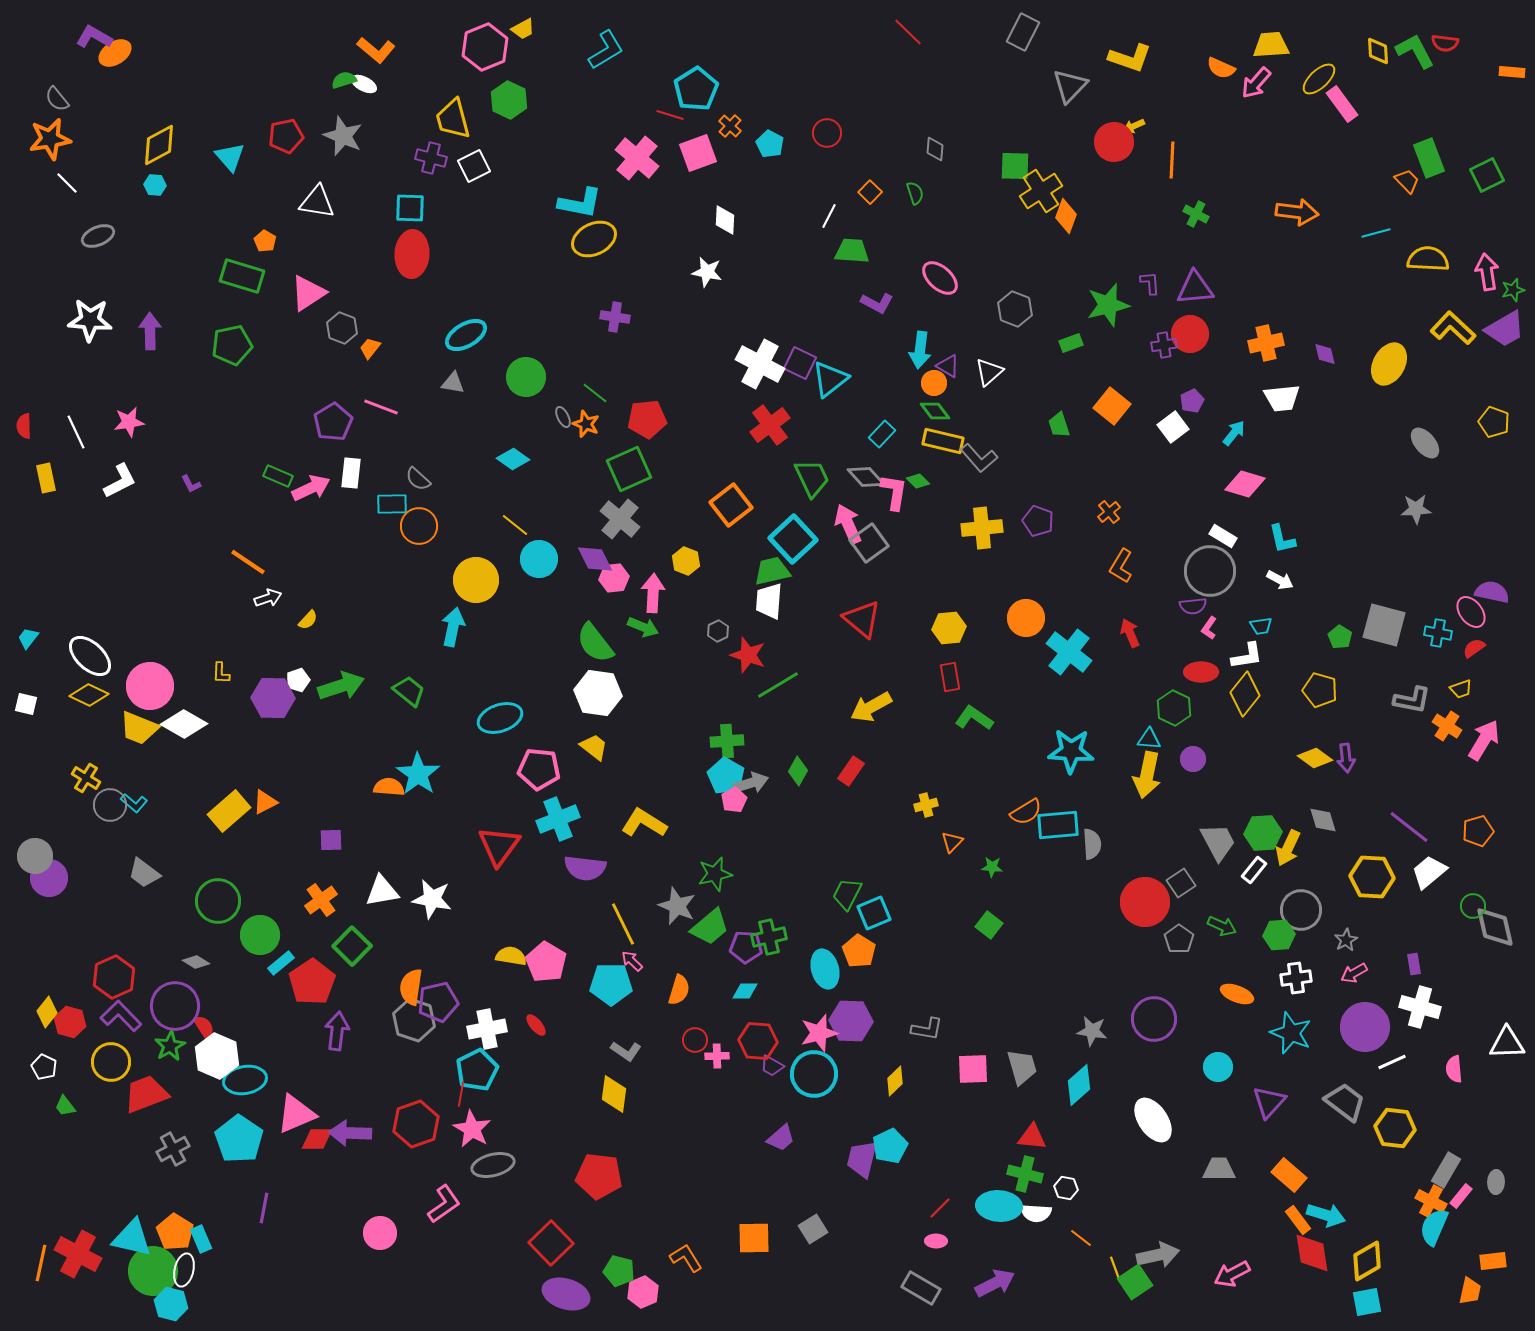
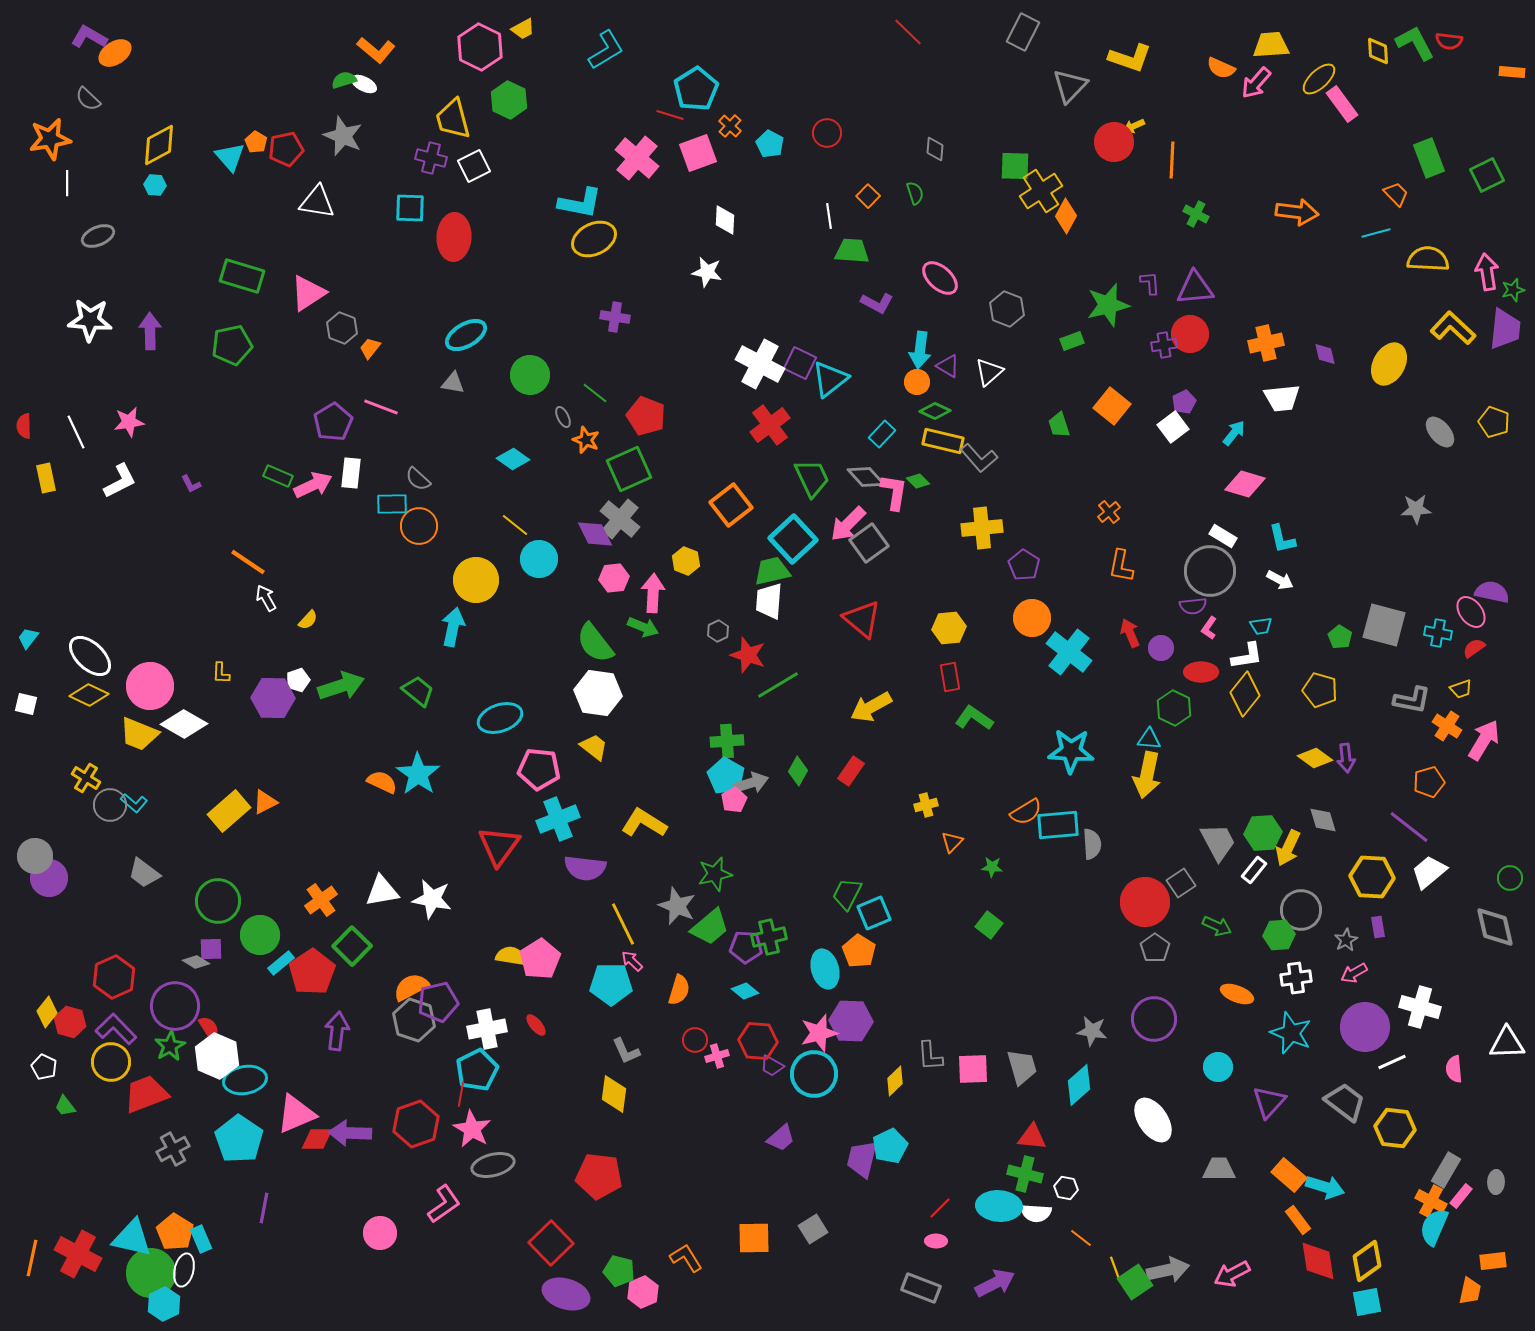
purple L-shape at (94, 37): moved 5 px left
red semicircle at (1445, 43): moved 4 px right, 2 px up
pink hexagon at (485, 47): moved 5 px left; rotated 12 degrees counterclockwise
green L-shape at (1415, 51): moved 8 px up
gray semicircle at (57, 99): moved 31 px right; rotated 8 degrees counterclockwise
red pentagon at (286, 136): moved 13 px down
orange trapezoid at (1407, 181): moved 11 px left, 13 px down
white line at (67, 183): rotated 45 degrees clockwise
orange square at (870, 192): moved 2 px left, 4 px down
white line at (829, 216): rotated 35 degrees counterclockwise
orange diamond at (1066, 216): rotated 8 degrees clockwise
orange pentagon at (265, 241): moved 9 px left, 99 px up
red ellipse at (412, 254): moved 42 px right, 17 px up
gray hexagon at (1015, 309): moved 8 px left
purple trapezoid at (1505, 329): rotated 54 degrees counterclockwise
green rectangle at (1071, 343): moved 1 px right, 2 px up
green circle at (526, 377): moved 4 px right, 2 px up
orange circle at (934, 383): moved 17 px left, 1 px up
purple pentagon at (1192, 401): moved 8 px left, 1 px down
green diamond at (935, 411): rotated 28 degrees counterclockwise
red pentagon at (647, 419): moved 1 px left, 3 px up; rotated 27 degrees clockwise
orange star at (586, 424): moved 16 px down
gray ellipse at (1425, 443): moved 15 px right, 11 px up
pink arrow at (311, 488): moved 2 px right, 3 px up
purple pentagon at (1038, 521): moved 14 px left, 44 px down; rotated 12 degrees clockwise
pink arrow at (848, 524): rotated 111 degrees counterclockwise
purple diamond at (595, 559): moved 25 px up
orange L-shape at (1121, 566): rotated 20 degrees counterclockwise
white arrow at (268, 598): moved 2 px left; rotated 100 degrees counterclockwise
orange circle at (1026, 618): moved 6 px right
green trapezoid at (409, 691): moved 9 px right
yellow trapezoid at (139, 728): moved 6 px down
purple circle at (1193, 759): moved 32 px left, 111 px up
orange semicircle at (389, 787): moved 7 px left, 5 px up; rotated 20 degrees clockwise
orange pentagon at (1478, 831): moved 49 px left, 49 px up
purple square at (331, 840): moved 120 px left, 109 px down
green circle at (1473, 906): moved 37 px right, 28 px up
green arrow at (1222, 926): moved 5 px left
gray pentagon at (1179, 939): moved 24 px left, 9 px down
pink pentagon at (546, 962): moved 6 px left, 3 px up; rotated 9 degrees clockwise
purple rectangle at (1414, 964): moved 36 px left, 37 px up
red pentagon at (312, 982): moved 10 px up
orange semicircle at (411, 987): rotated 54 degrees clockwise
cyan diamond at (745, 991): rotated 40 degrees clockwise
purple L-shape at (121, 1016): moved 5 px left, 13 px down
red semicircle at (204, 1027): moved 5 px right, 1 px down
gray L-shape at (927, 1029): moved 3 px right, 27 px down; rotated 76 degrees clockwise
gray L-shape at (626, 1051): rotated 32 degrees clockwise
pink cross at (717, 1056): rotated 15 degrees counterclockwise
cyan arrow at (1326, 1215): moved 1 px left, 28 px up
red diamond at (1312, 1253): moved 6 px right, 8 px down
gray arrow at (1158, 1255): moved 10 px right, 15 px down
yellow diamond at (1367, 1261): rotated 6 degrees counterclockwise
orange line at (41, 1263): moved 9 px left, 5 px up
green circle at (153, 1271): moved 2 px left, 2 px down
gray rectangle at (921, 1288): rotated 9 degrees counterclockwise
cyan hexagon at (171, 1304): moved 7 px left; rotated 20 degrees clockwise
